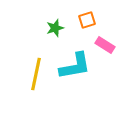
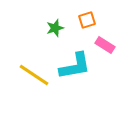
yellow line: moved 2 px left, 1 px down; rotated 68 degrees counterclockwise
